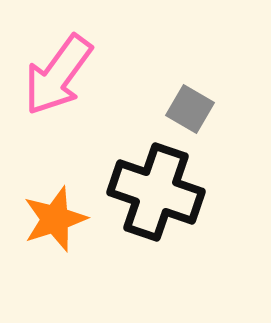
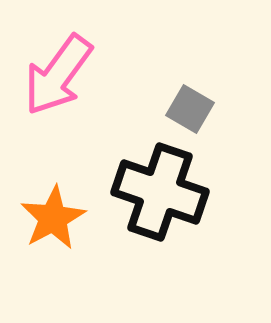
black cross: moved 4 px right
orange star: moved 2 px left, 1 px up; rotated 10 degrees counterclockwise
